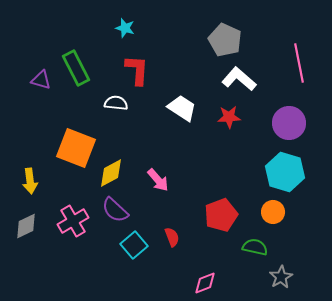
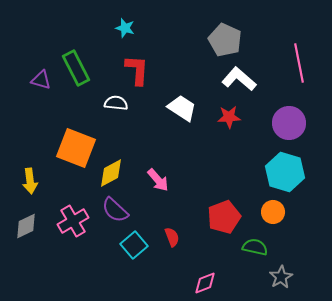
red pentagon: moved 3 px right, 2 px down
